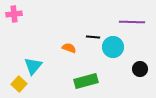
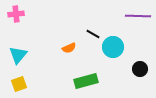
pink cross: moved 2 px right
purple line: moved 6 px right, 6 px up
black line: moved 3 px up; rotated 24 degrees clockwise
orange semicircle: rotated 136 degrees clockwise
cyan triangle: moved 15 px left, 11 px up
yellow square: rotated 28 degrees clockwise
